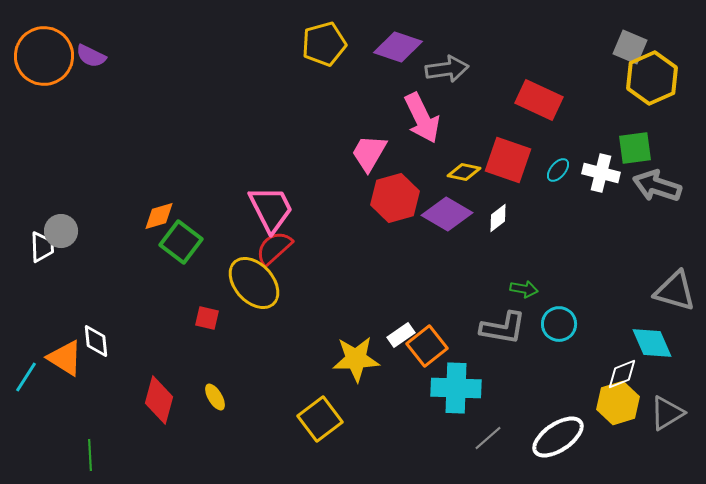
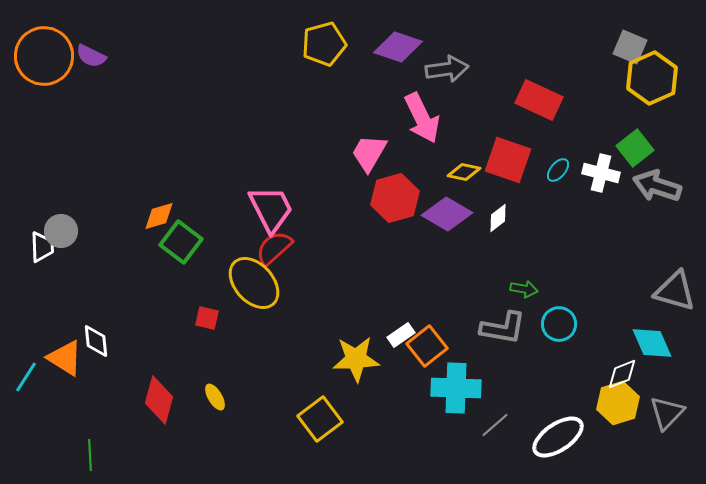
green square at (635, 148): rotated 30 degrees counterclockwise
gray triangle at (667, 413): rotated 15 degrees counterclockwise
gray line at (488, 438): moved 7 px right, 13 px up
